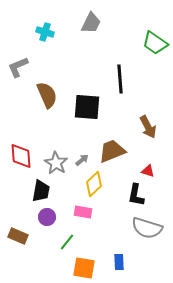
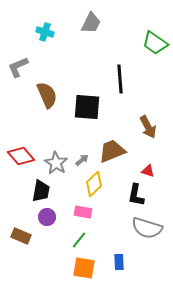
red diamond: rotated 36 degrees counterclockwise
brown rectangle: moved 3 px right
green line: moved 12 px right, 2 px up
